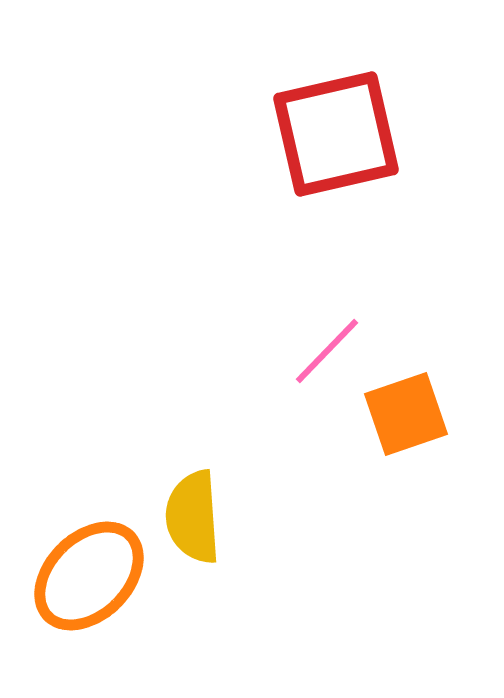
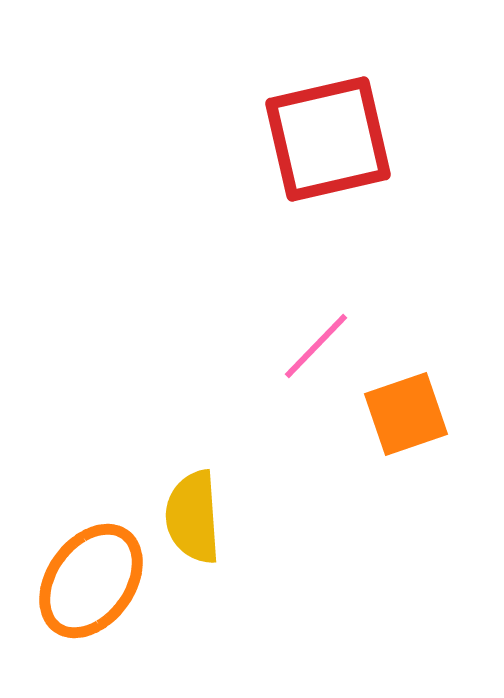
red square: moved 8 px left, 5 px down
pink line: moved 11 px left, 5 px up
orange ellipse: moved 2 px right, 5 px down; rotated 9 degrees counterclockwise
